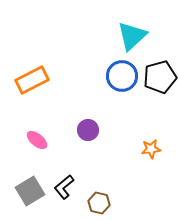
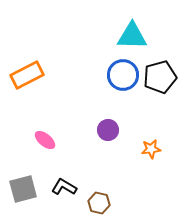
cyan triangle: rotated 44 degrees clockwise
blue circle: moved 1 px right, 1 px up
orange rectangle: moved 5 px left, 5 px up
purple circle: moved 20 px right
pink ellipse: moved 8 px right
black L-shape: rotated 70 degrees clockwise
gray square: moved 7 px left, 2 px up; rotated 16 degrees clockwise
